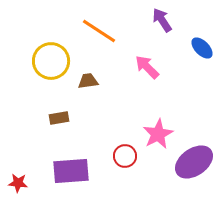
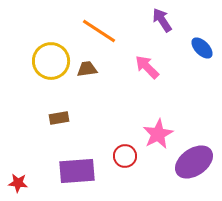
brown trapezoid: moved 1 px left, 12 px up
purple rectangle: moved 6 px right
